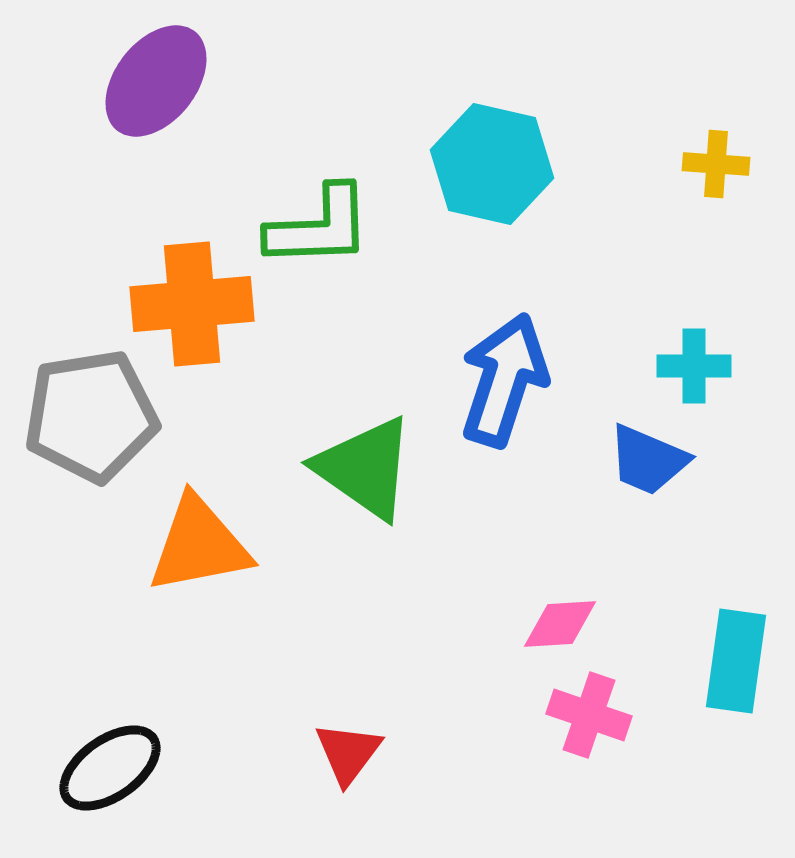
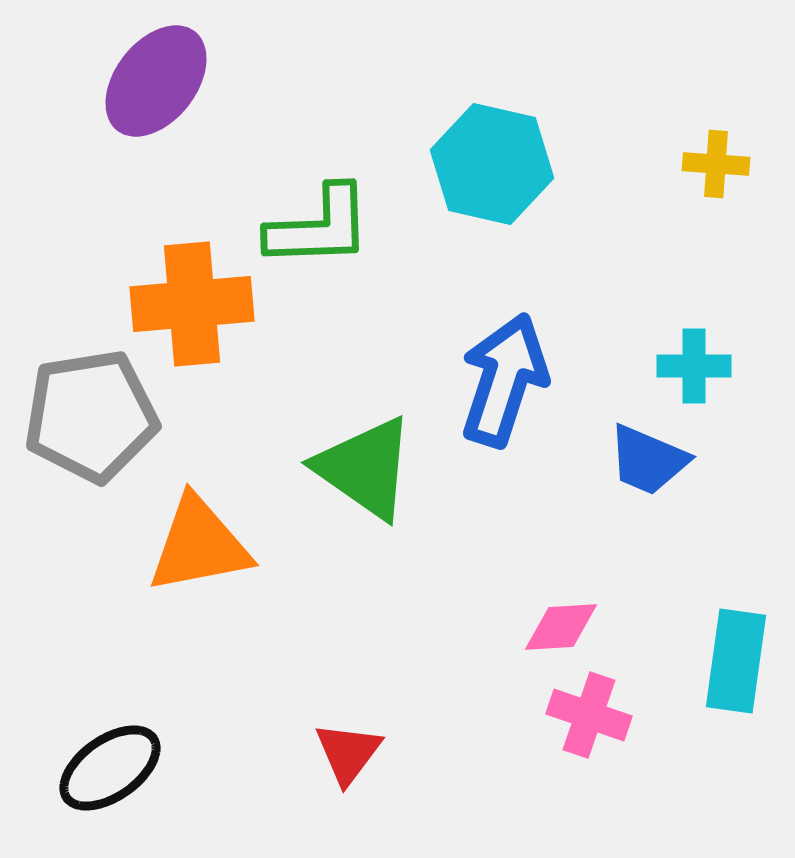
pink diamond: moved 1 px right, 3 px down
